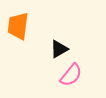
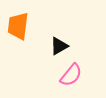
black triangle: moved 3 px up
